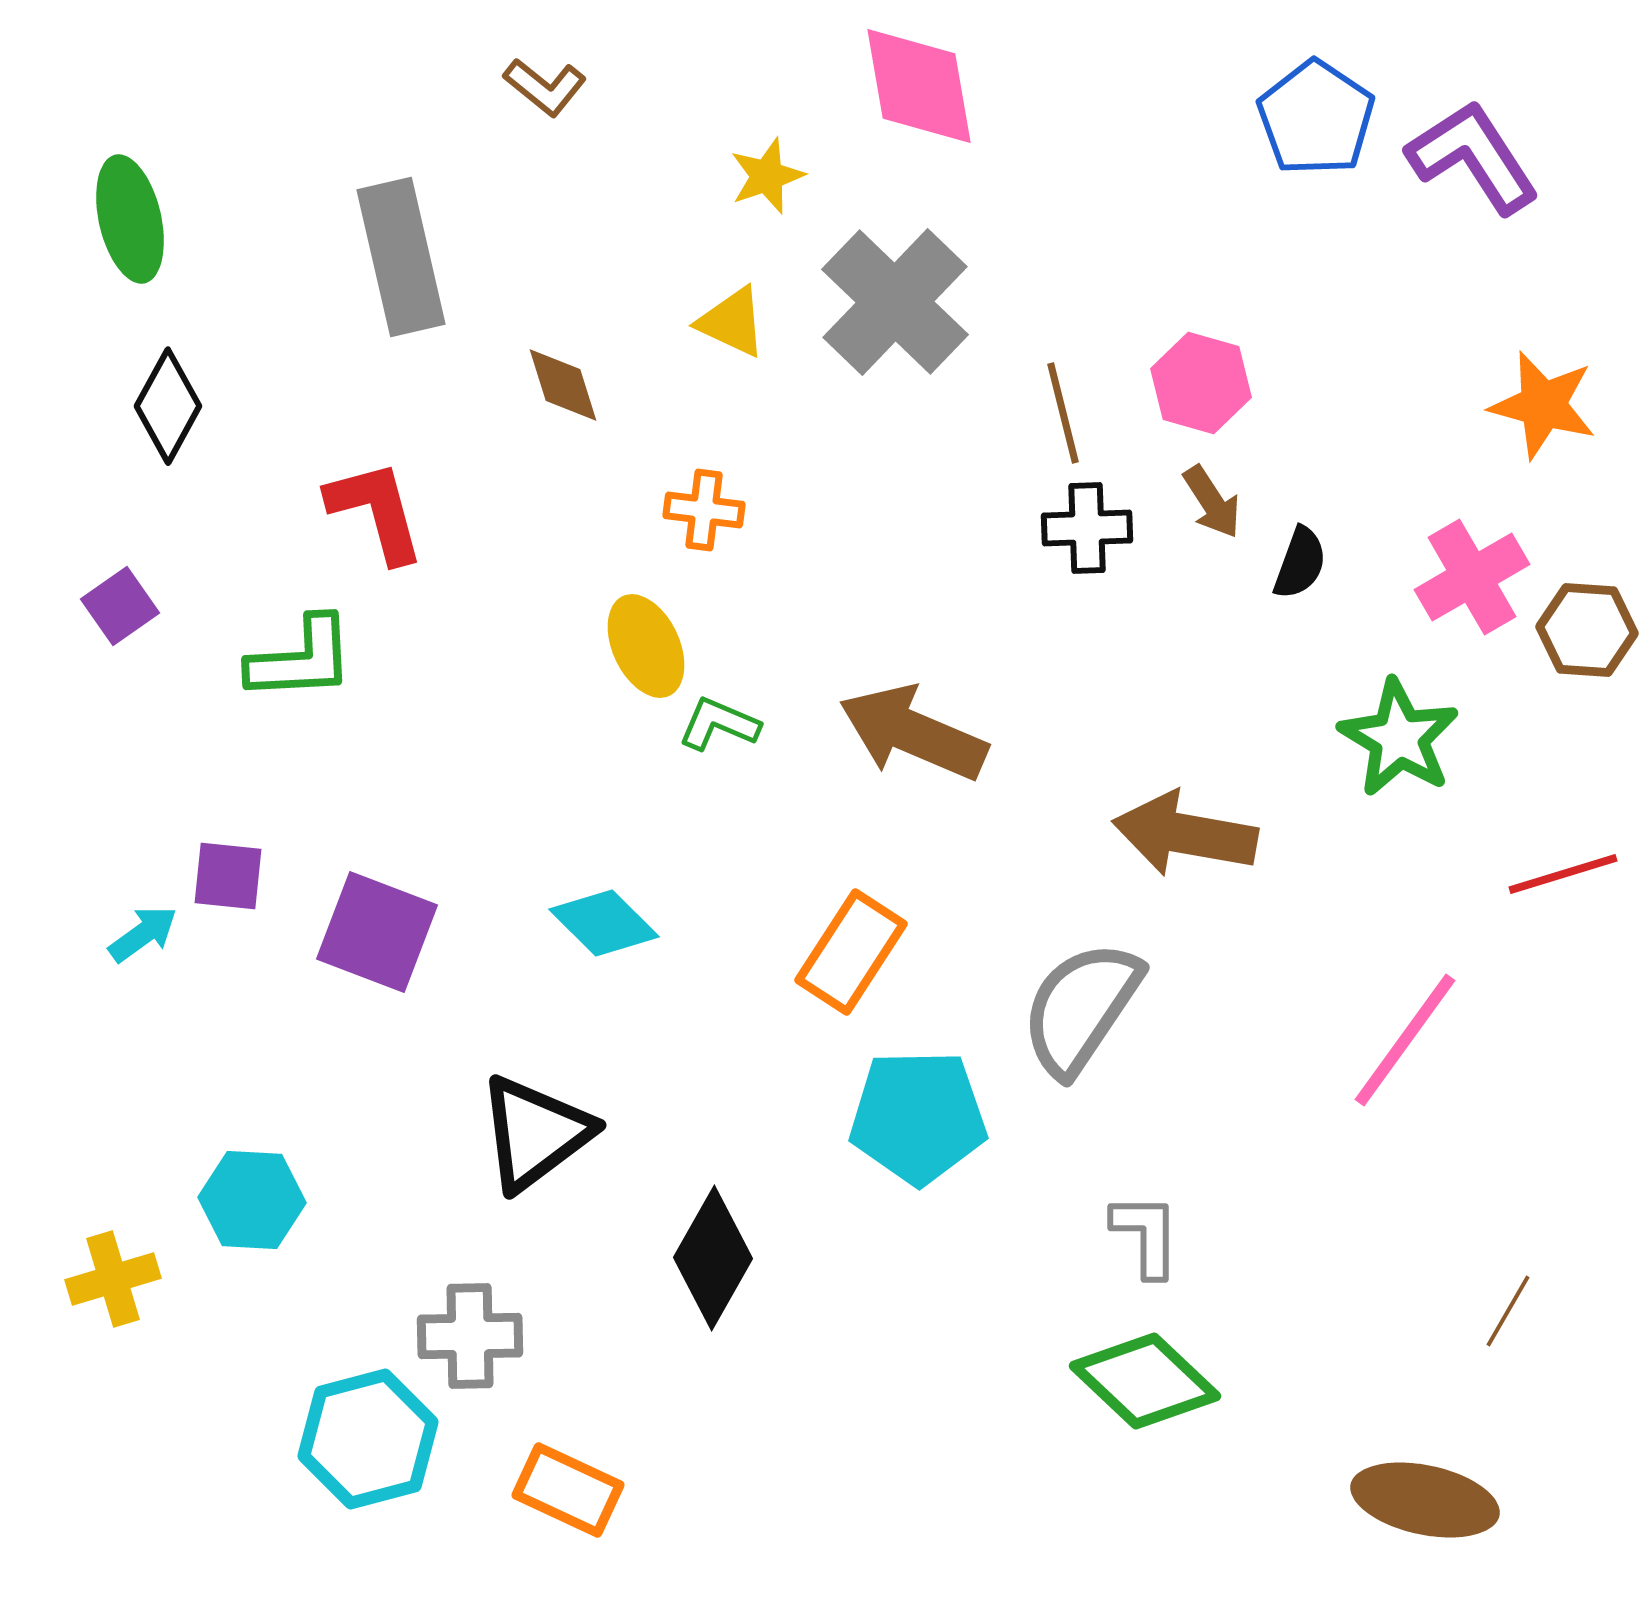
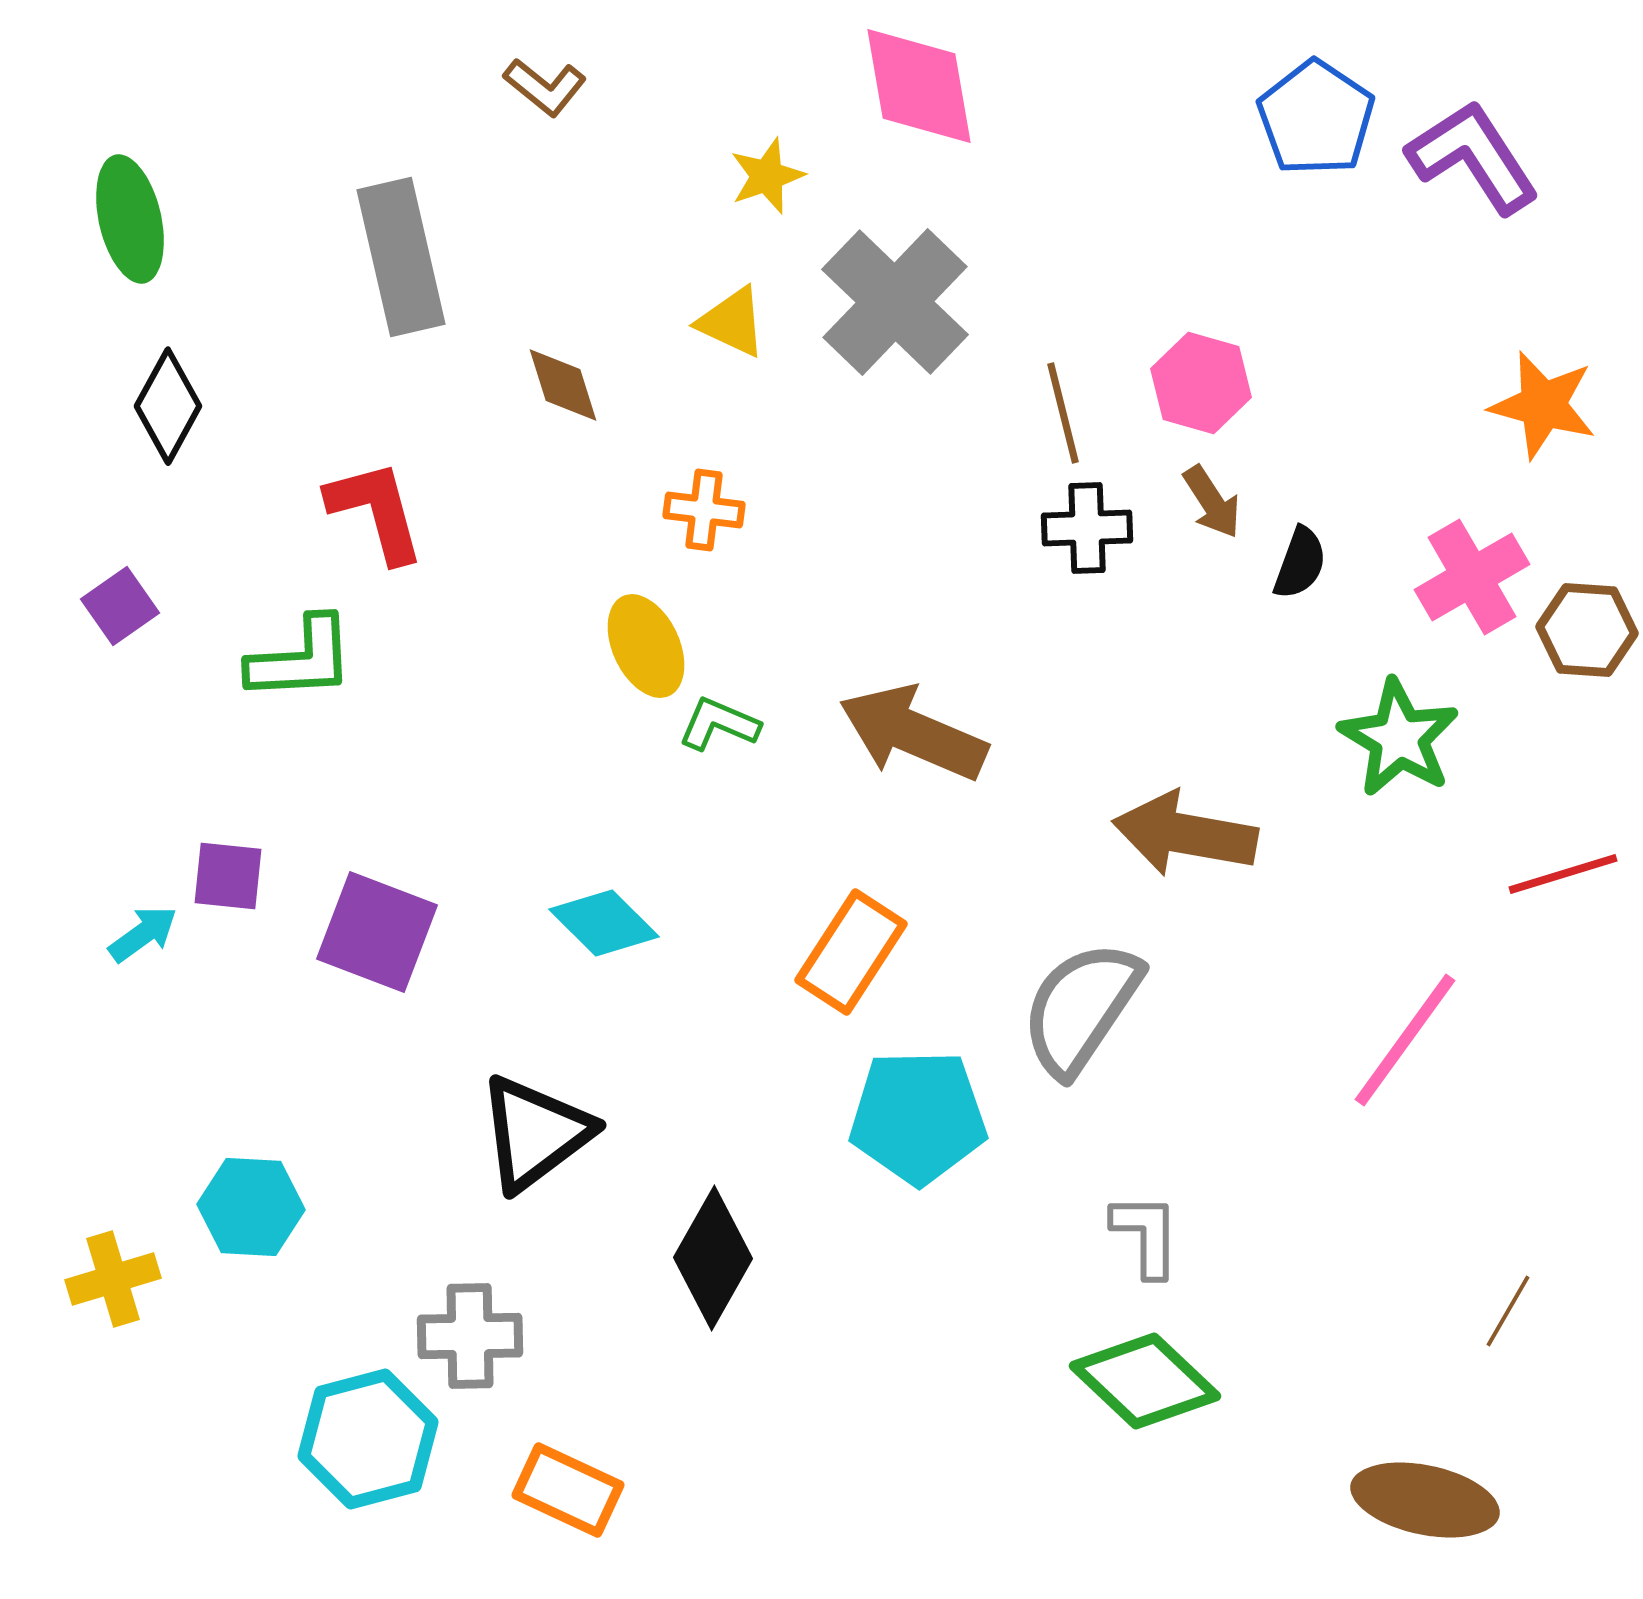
cyan hexagon at (252, 1200): moved 1 px left, 7 px down
